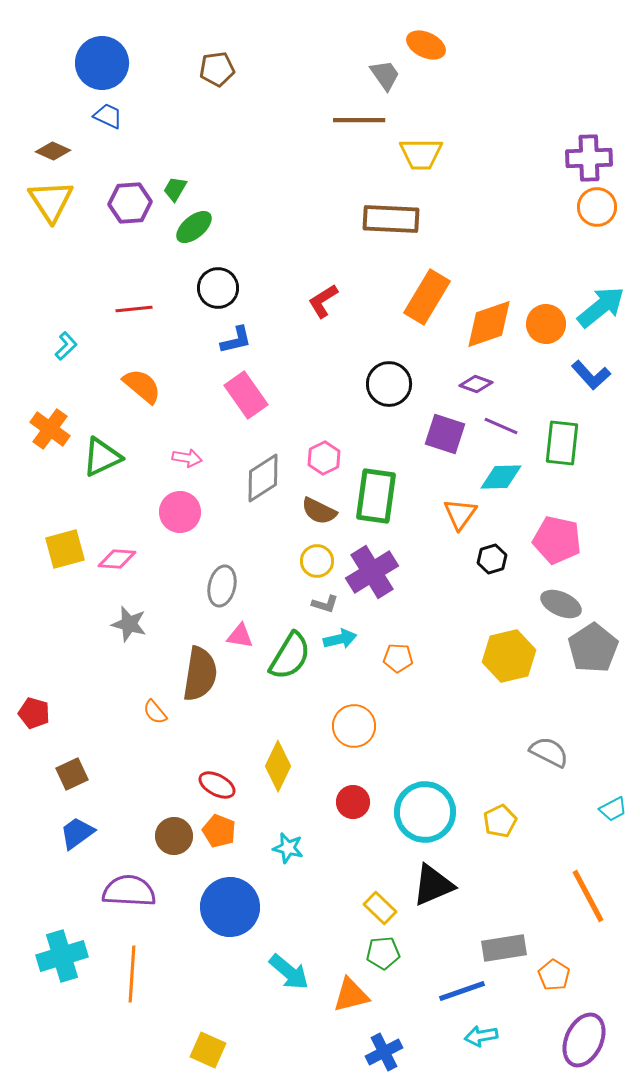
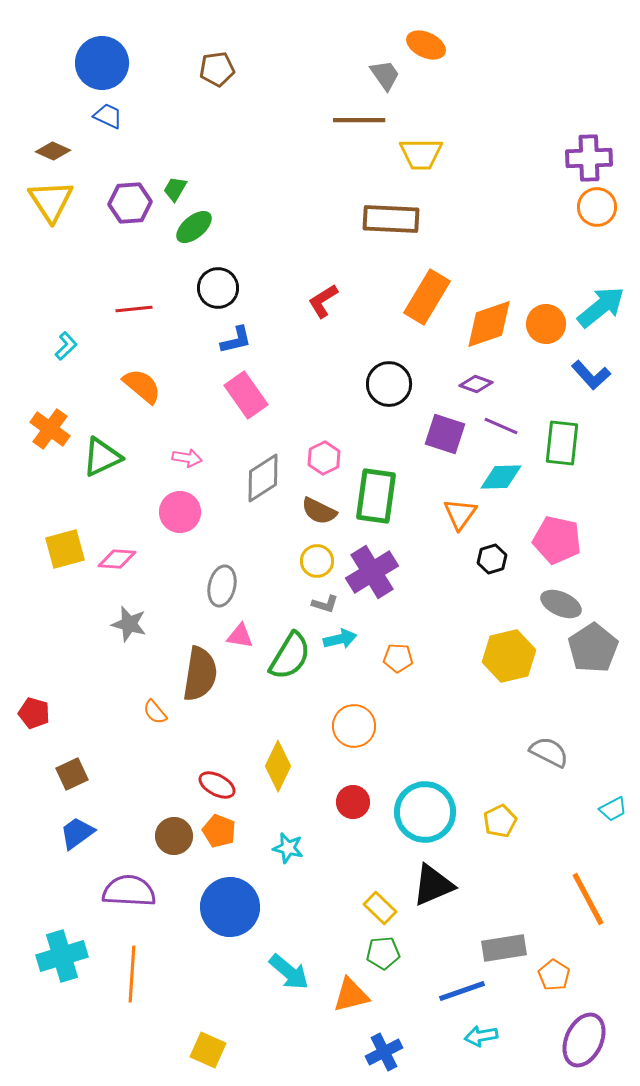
orange line at (588, 896): moved 3 px down
